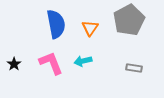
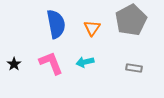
gray pentagon: moved 2 px right
orange triangle: moved 2 px right
cyan arrow: moved 2 px right, 1 px down
